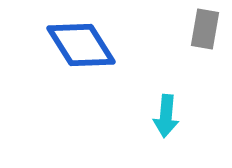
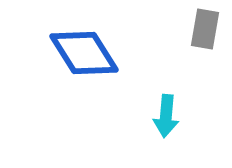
blue diamond: moved 3 px right, 8 px down
